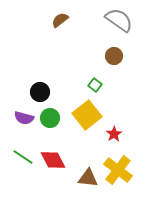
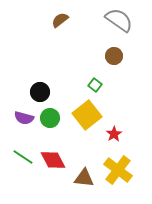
brown triangle: moved 4 px left
